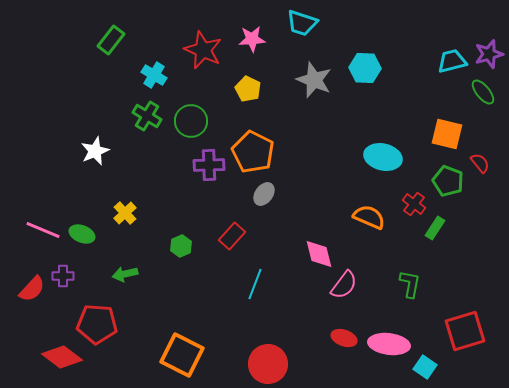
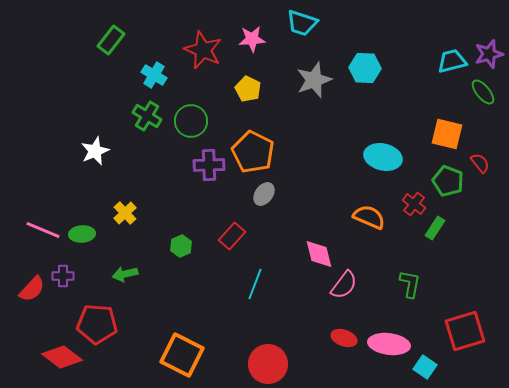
gray star at (314, 80): rotated 30 degrees clockwise
green ellipse at (82, 234): rotated 25 degrees counterclockwise
